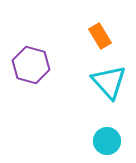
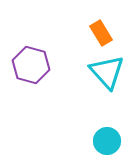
orange rectangle: moved 1 px right, 3 px up
cyan triangle: moved 2 px left, 10 px up
